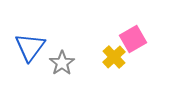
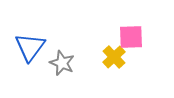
pink square: moved 2 px left, 2 px up; rotated 28 degrees clockwise
gray star: rotated 15 degrees counterclockwise
